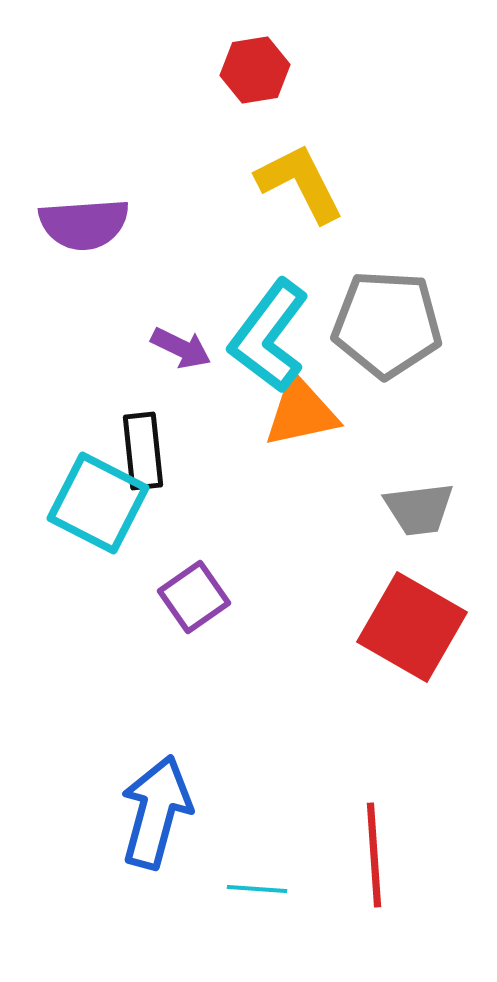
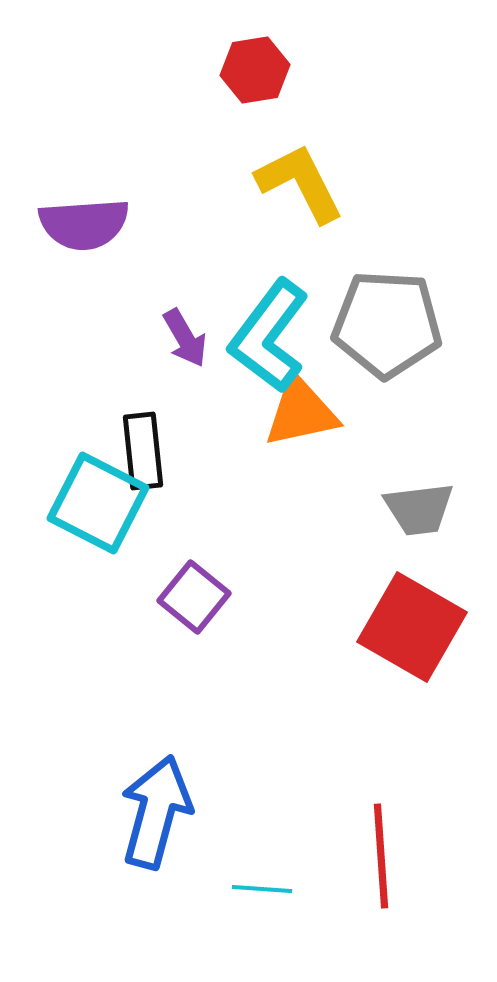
purple arrow: moved 4 px right, 10 px up; rotated 34 degrees clockwise
purple square: rotated 16 degrees counterclockwise
red line: moved 7 px right, 1 px down
cyan line: moved 5 px right
